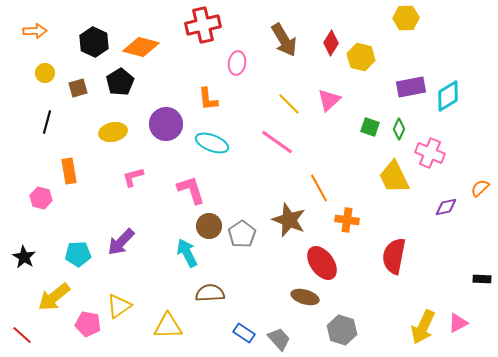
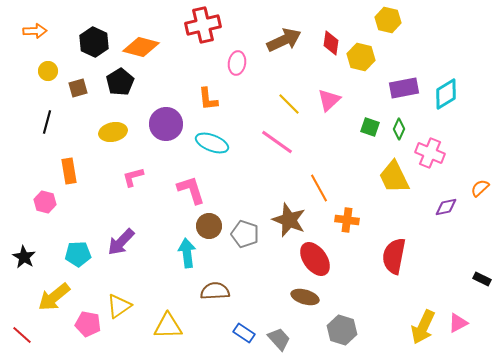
yellow hexagon at (406, 18): moved 18 px left, 2 px down; rotated 15 degrees clockwise
brown arrow at (284, 40): rotated 84 degrees counterclockwise
red diamond at (331, 43): rotated 25 degrees counterclockwise
yellow circle at (45, 73): moved 3 px right, 2 px up
purple rectangle at (411, 87): moved 7 px left, 1 px down
cyan diamond at (448, 96): moved 2 px left, 2 px up
pink hexagon at (41, 198): moved 4 px right, 4 px down
gray pentagon at (242, 234): moved 3 px right; rotated 20 degrees counterclockwise
cyan arrow at (187, 253): rotated 20 degrees clockwise
red ellipse at (322, 263): moved 7 px left, 4 px up
black rectangle at (482, 279): rotated 24 degrees clockwise
brown semicircle at (210, 293): moved 5 px right, 2 px up
